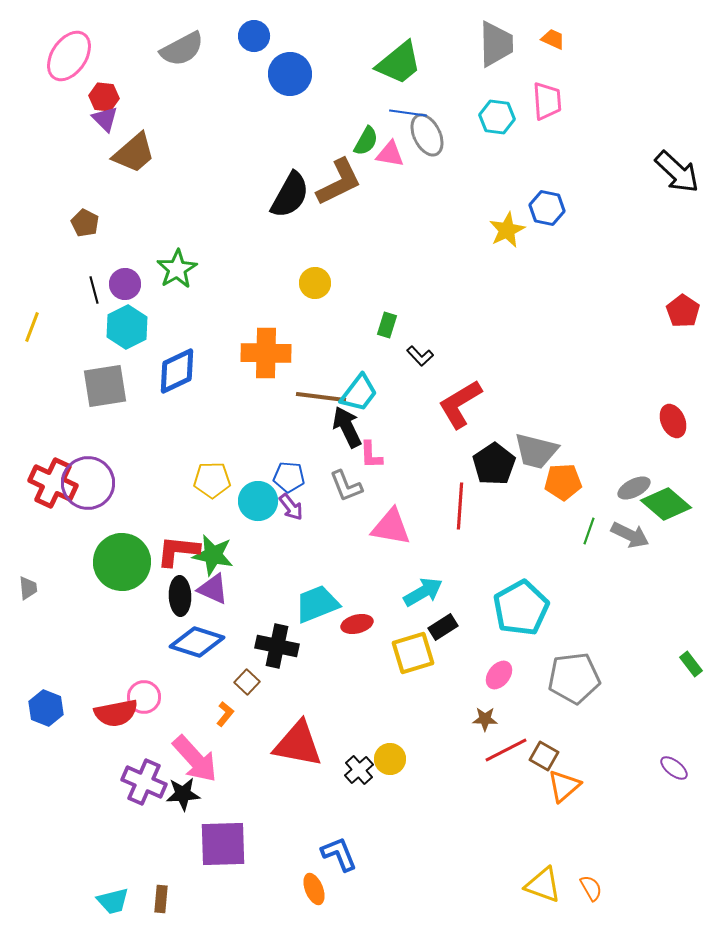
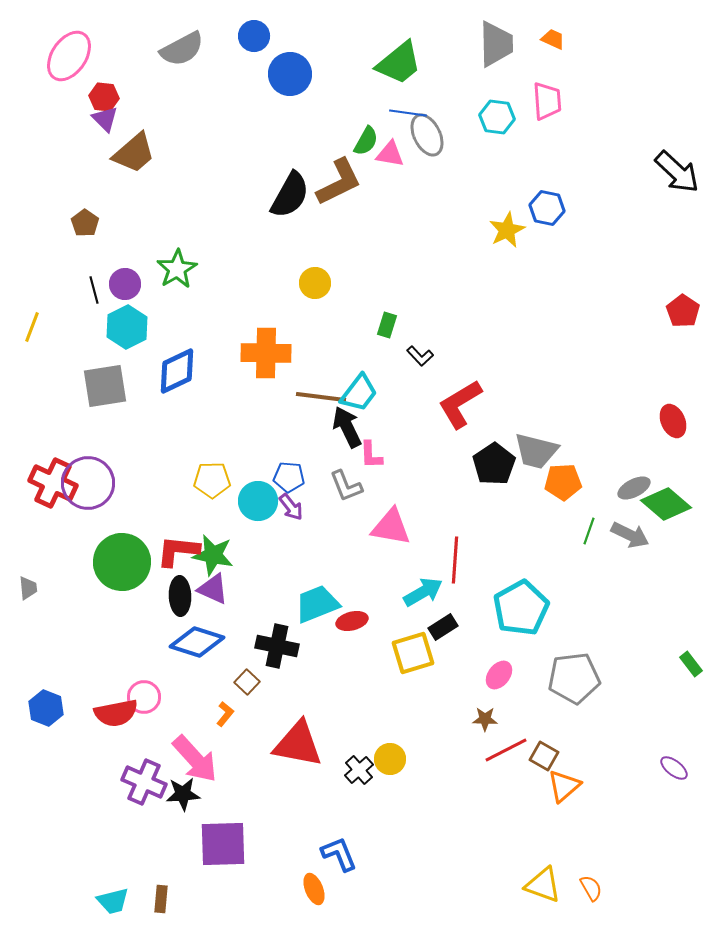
brown pentagon at (85, 223): rotated 8 degrees clockwise
red line at (460, 506): moved 5 px left, 54 px down
red ellipse at (357, 624): moved 5 px left, 3 px up
